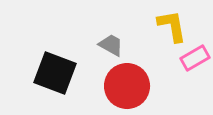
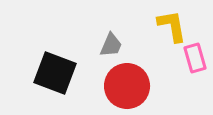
gray trapezoid: rotated 84 degrees clockwise
pink rectangle: rotated 76 degrees counterclockwise
